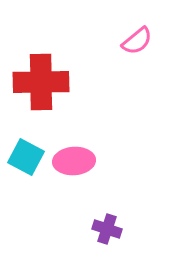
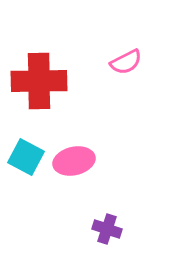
pink semicircle: moved 11 px left, 21 px down; rotated 12 degrees clockwise
red cross: moved 2 px left, 1 px up
pink ellipse: rotated 9 degrees counterclockwise
